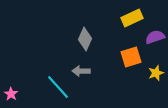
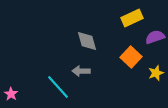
gray diamond: moved 2 px right, 2 px down; rotated 40 degrees counterclockwise
orange square: rotated 30 degrees counterclockwise
